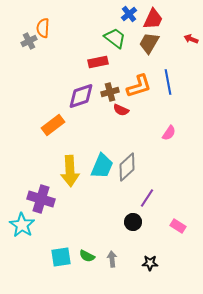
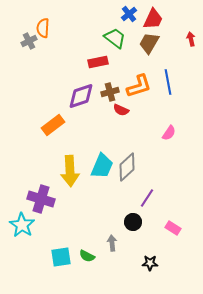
red arrow: rotated 56 degrees clockwise
pink rectangle: moved 5 px left, 2 px down
gray arrow: moved 16 px up
